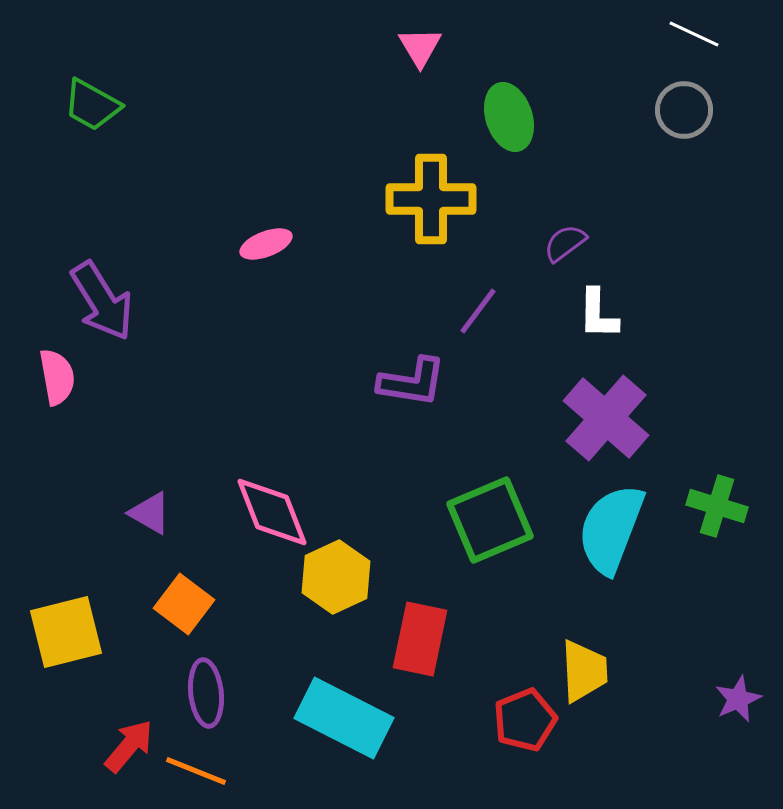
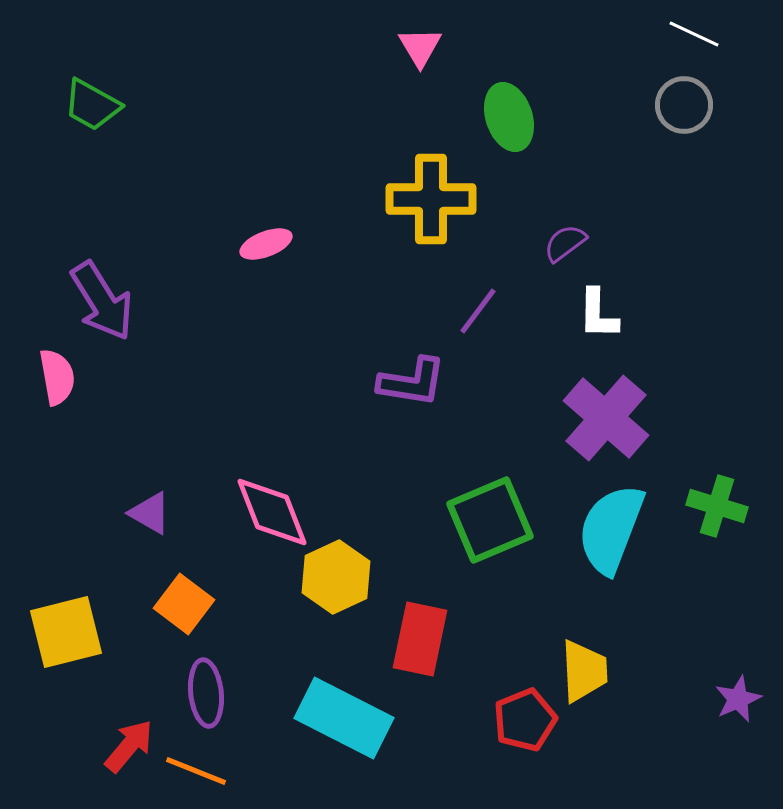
gray circle: moved 5 px up
